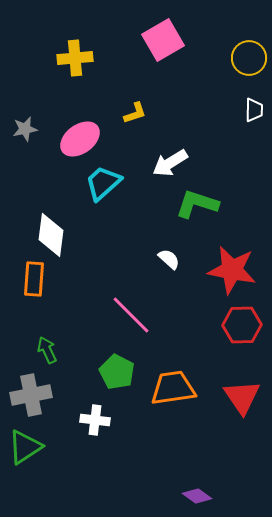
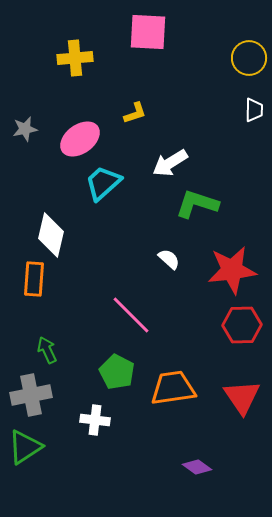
pink square: moved 15 px left, 8 px up; rotated 33 degrees clockwise
white diamond: rotated 6 degrees clockwise
red star: rotated 18 degrees counterclockwise
purple diamond: moved 29 px up
